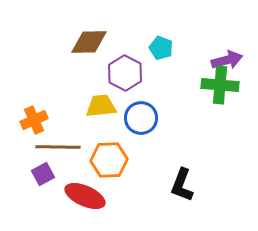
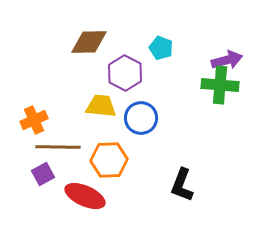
yellow trapezoid: rotated 12 degrees clockwise
